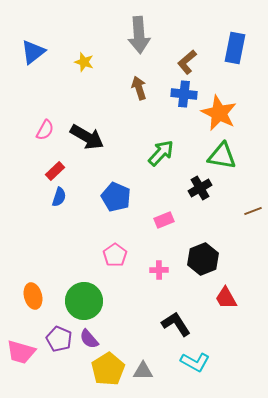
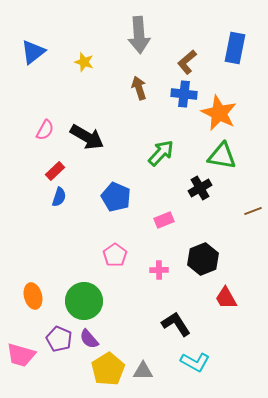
pink trapezoid: moved 3 px down
